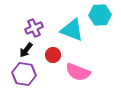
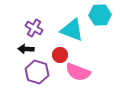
purple cross: rotated 36 degrees counterclockwise
black arrow: moved 1 px up; rotated 56 degrees clockwise
red circle: moved 7 px right
purple hexagon: moved 13 px right, 2 px up; rotated 10 degrees clockwise
